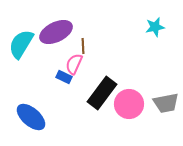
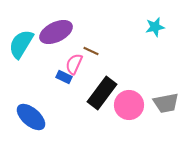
brown line: moved 8 px right, 5 px down; rotated 63 degrees counterclockwise
pink circle: moved 1 px down
